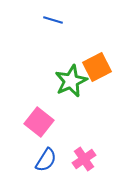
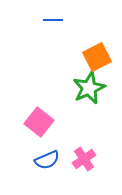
blue line: rotated 18 degrees counterclockwise
orange square: moved 10 px up
green star: moved 18 px right, 7 px down
blue semicircle: moved 1 px right; rotated 35 degrees clockwise
